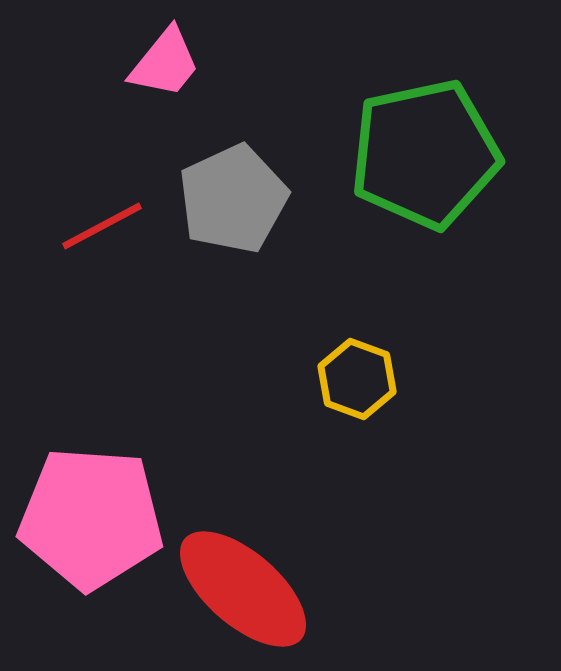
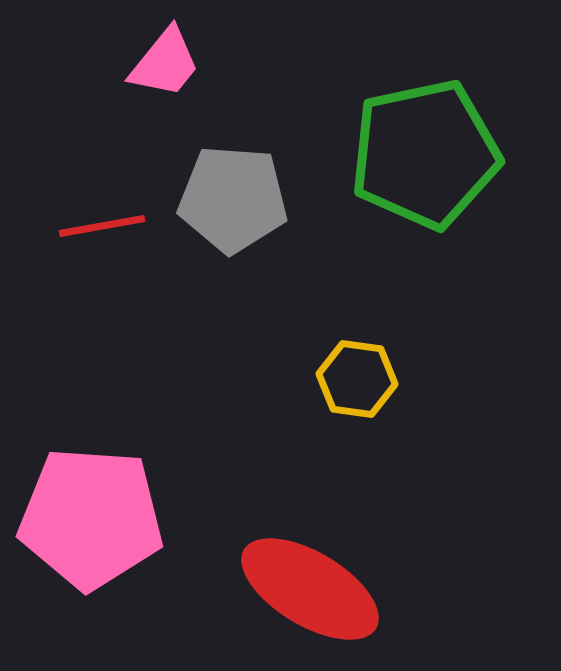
gray pentagon: rotated 29 degrees clockwise
red line: rotated 18 degrees clockwise
yellow hexagon: rotated 12 degrees counterclockwise
red ellipse: moved 67 px right; rotated 10 degrees counterclockwise
